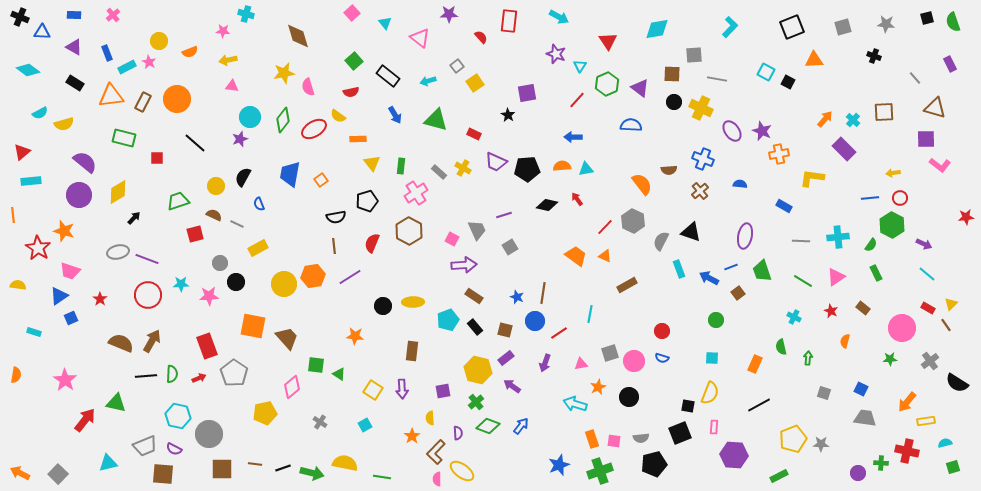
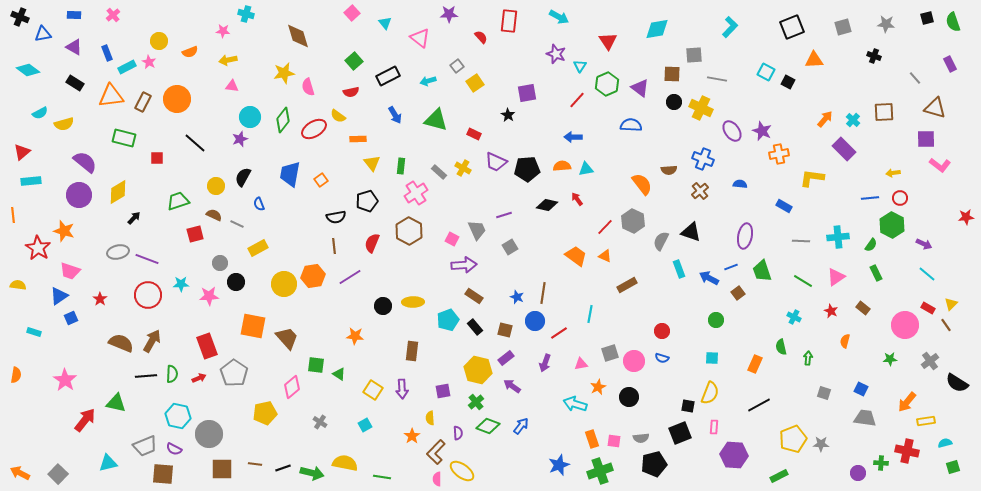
blue triangle at (42, 32): moved 1 px right, 2 px down; rotated 12 degrees counterclockwise
black rectangle at (388, 76): rotated 65 degrees counterclockwise
pink circle at (902, 328): moved 3 px right, 3 px up
